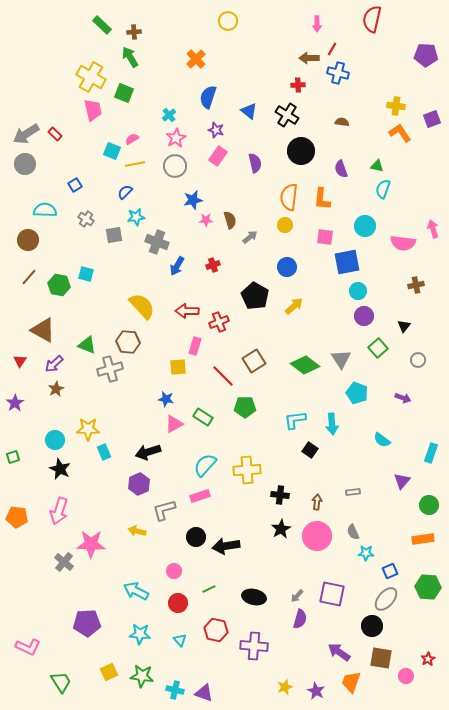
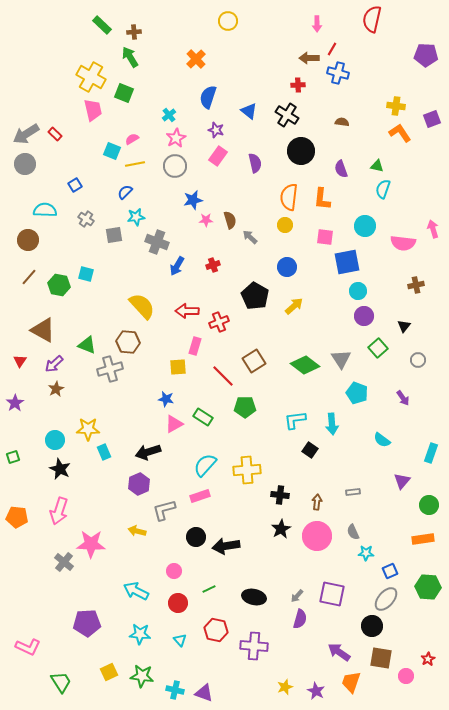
gray arrow at (250, 237): rotated 98 degrees counterclockwise
purple arrow at (403, 398): rotated 35 degrees clockwise
